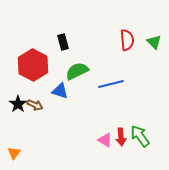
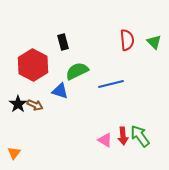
red arrow: moved 2 px right, 1 px up
